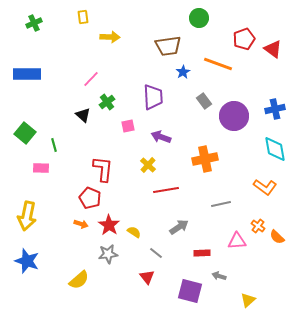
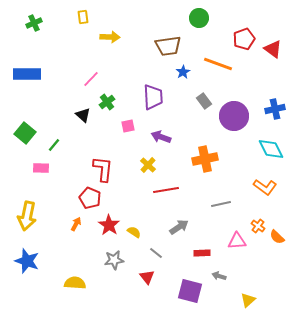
green line at (54, 145): rotated 56 degrees clockwise
cyan diamond at (275, 149): moved 4 px left; rotated 16 degrees counterclockwise
orange arrow at (81, 224): moved 5 px left; rotated 80 degrees counterclockwise
gray star at (108, 254): moved 6 px right, 6 px down
yellow semicircle at (79, 280): moved 4 px left, 3 px down; rotated 135 degrees counterclockwise
